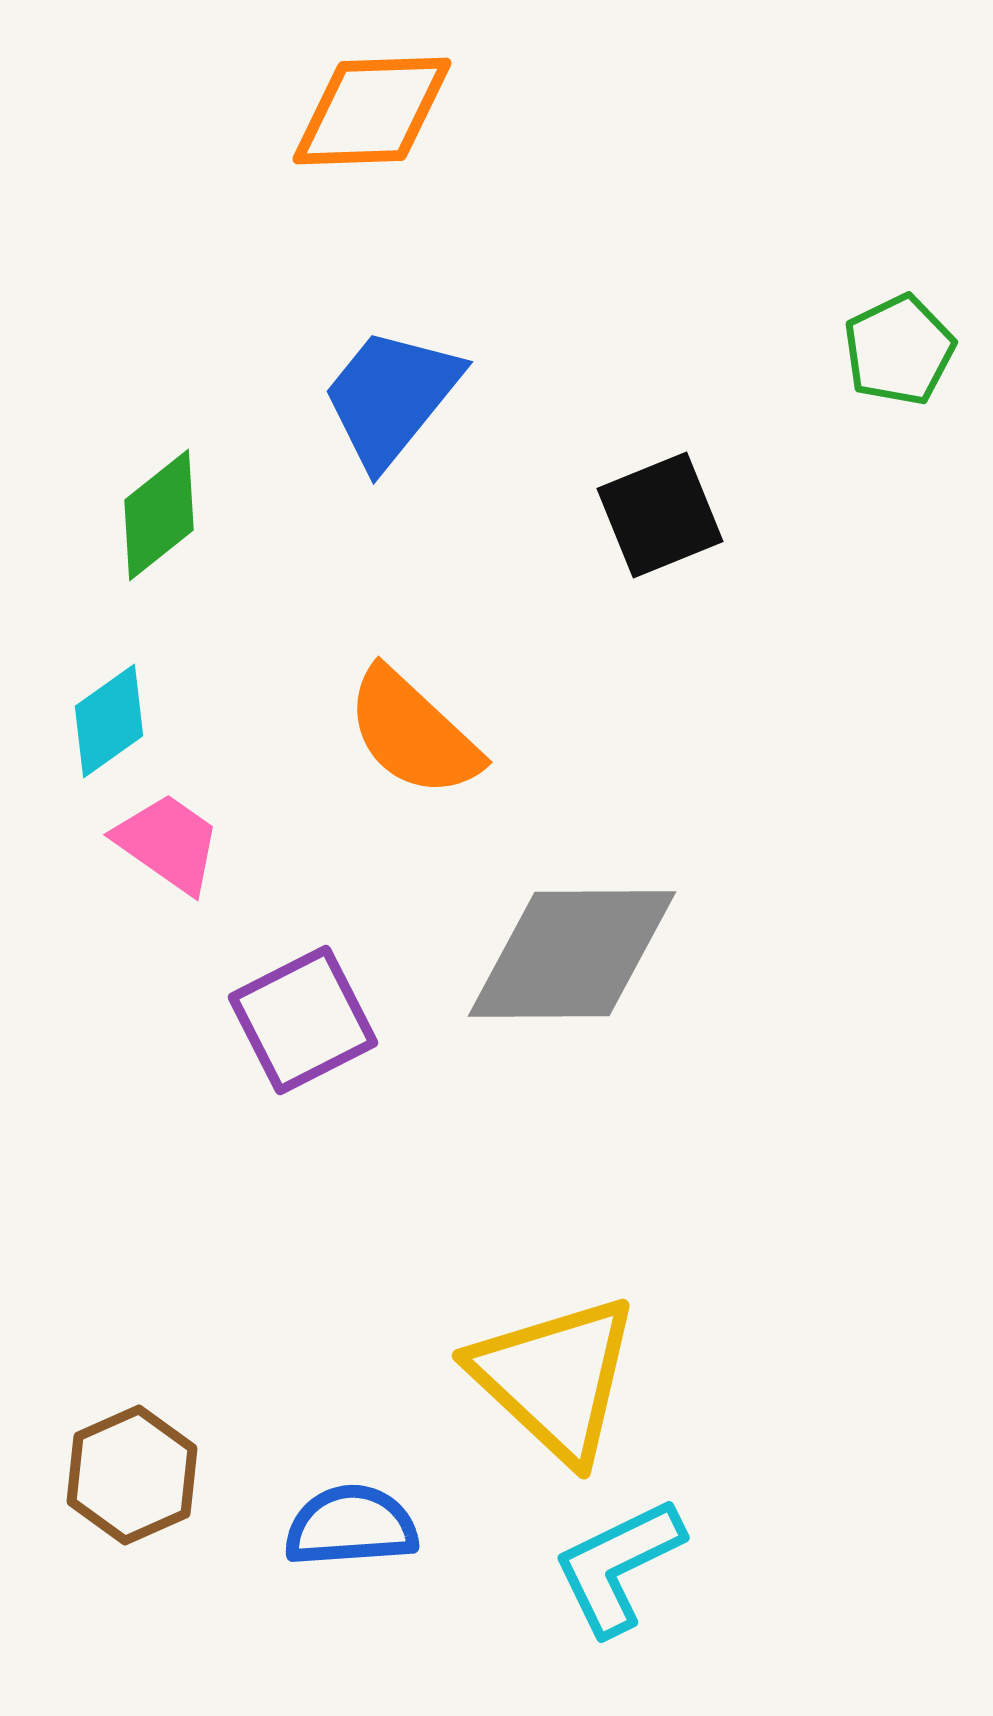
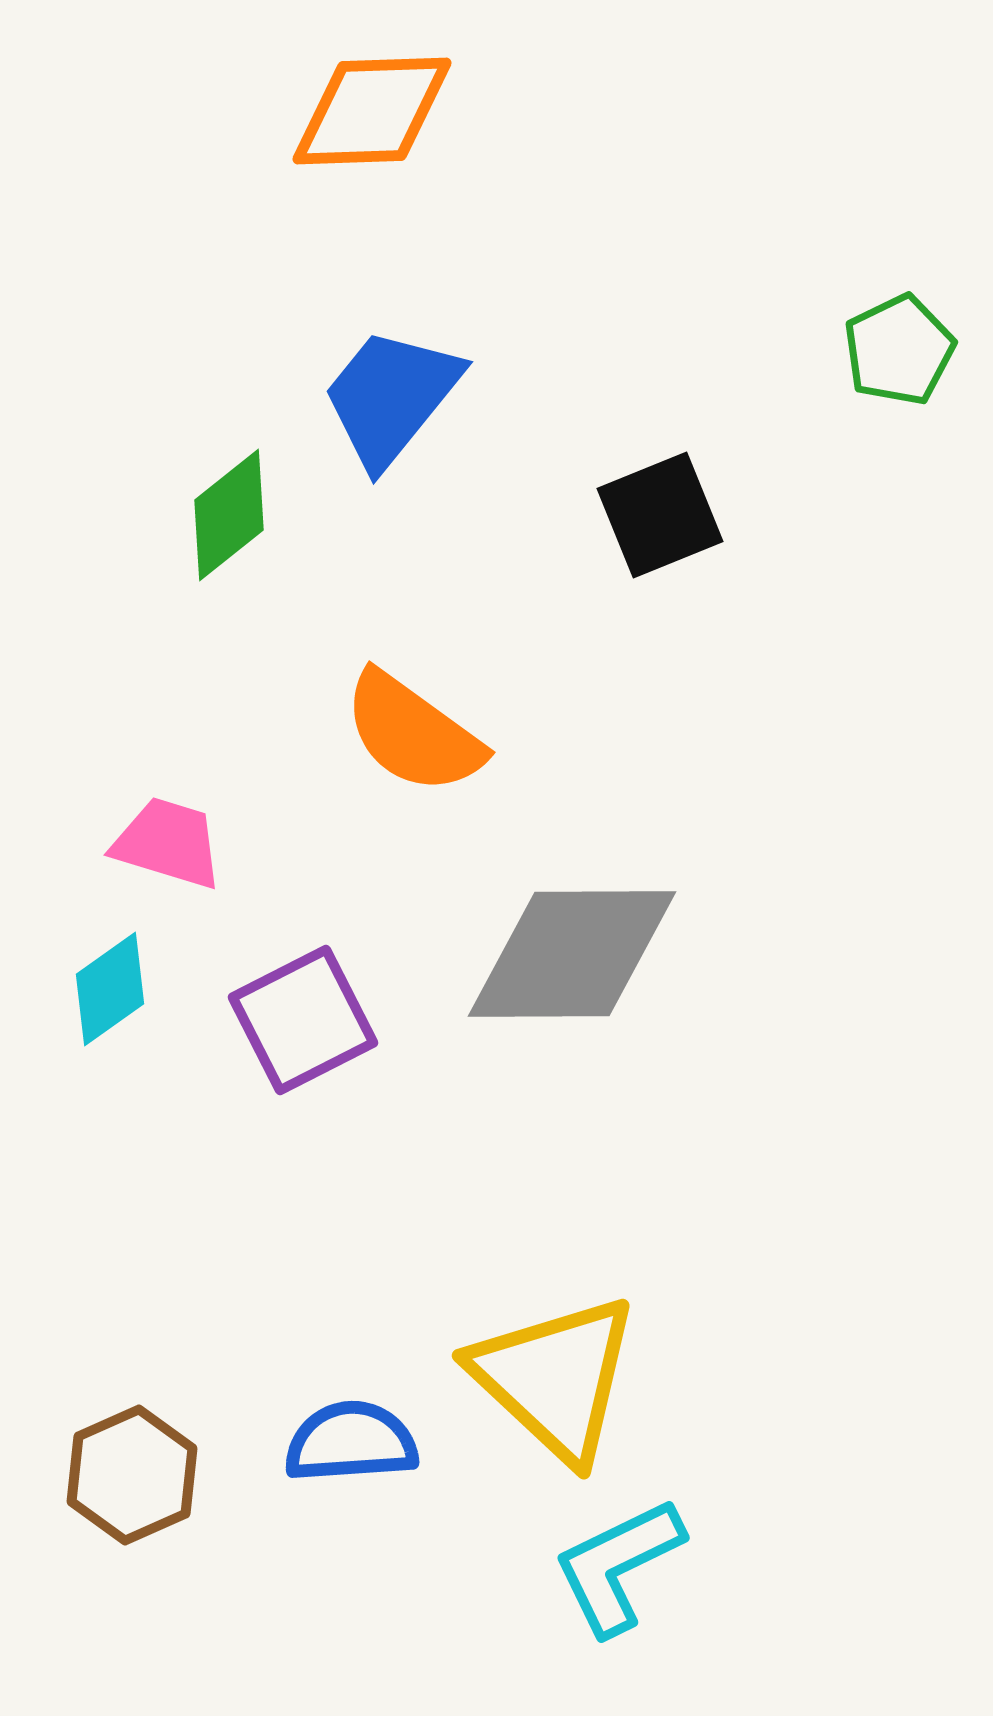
green diamond: moved 70 px right
cyan diamond: moved 1 px right, 268 px down
orange semicircle: rotated 7 degrees counterclockwise
pink trapezoid: rotated 18 degrees counterclockwise
blue semicircle: moved 84 px up
